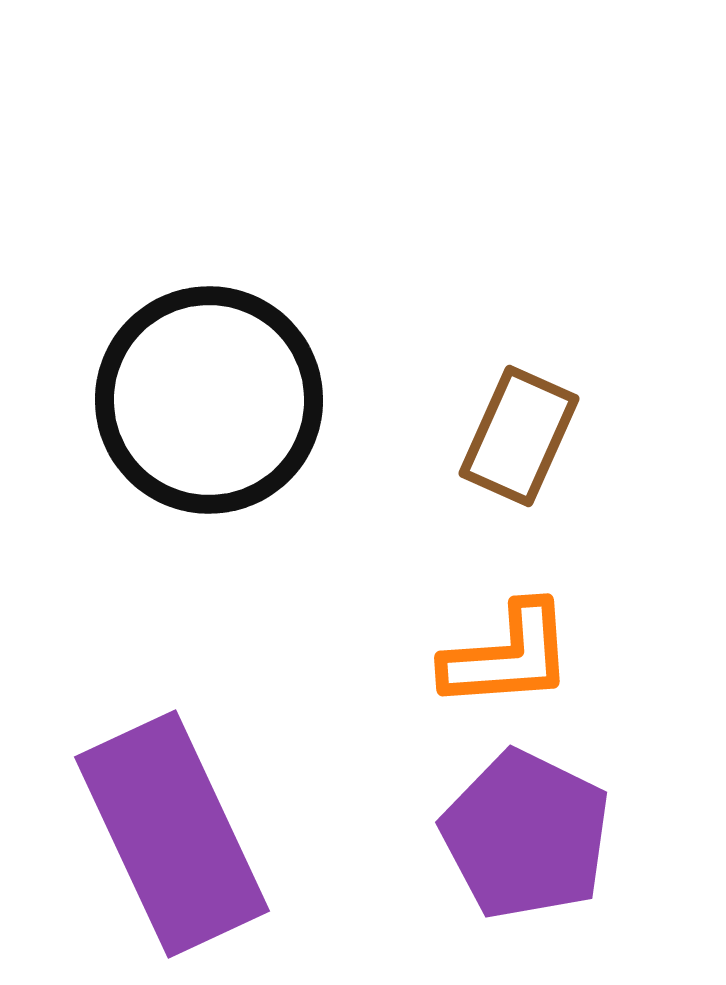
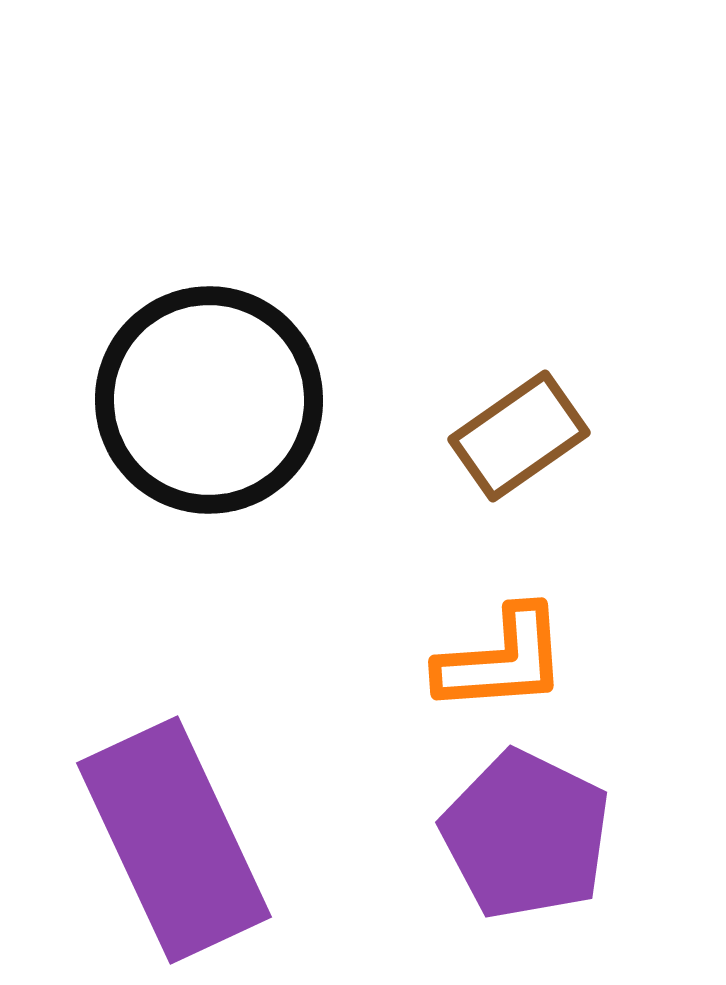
brown rectangle: rotated 31 degrees clockwise
orange L-shape: moved 6 px left, 4 px down
purple rectangle: moved 2 px right, 6 px down
